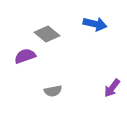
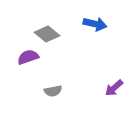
purple semicircle: moved 3 px right, 1 px down
purple arrow: moved 2 px right; rotated 12 degrees clockwise
